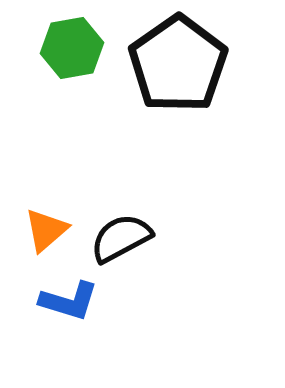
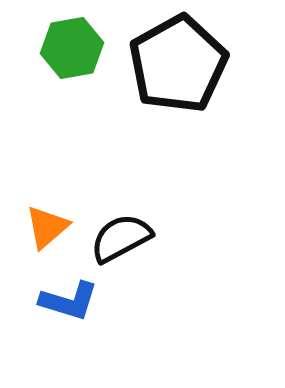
black pentagon: rotated 6 degrees clockwise
orange triangle: moved 1 px right, 3 px up
